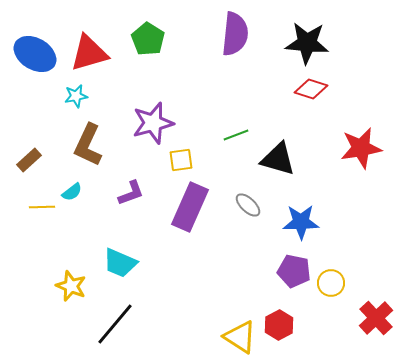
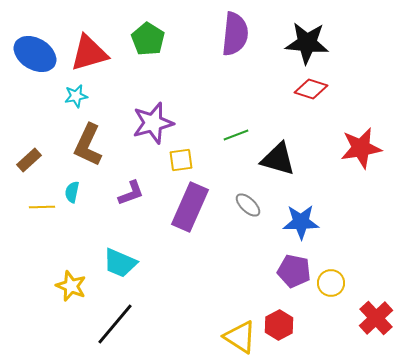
cyan semicircle: rotated 140 degrees clockwise
